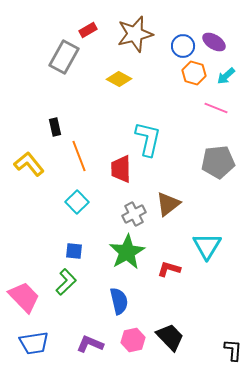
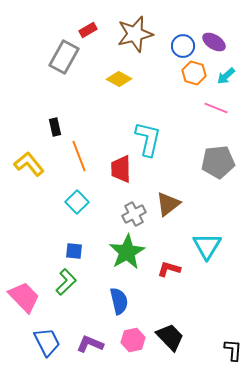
blue trapezoid: moved 13 px right, 1 px up; rotated 108 degrees counterclockwise
